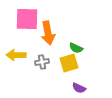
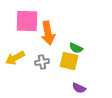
pink square: moved 2 px down
yellow arrow: moved 1 px left, 3 px down; rotated 30 degrees counterclockwise
yellow square: moved 2 px up; rotated 30 degrees clockwise
